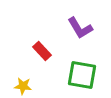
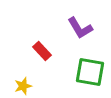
green square: moved 8 px right, 3 px up
yellow star: rotated 24 degrees counterclockwise
